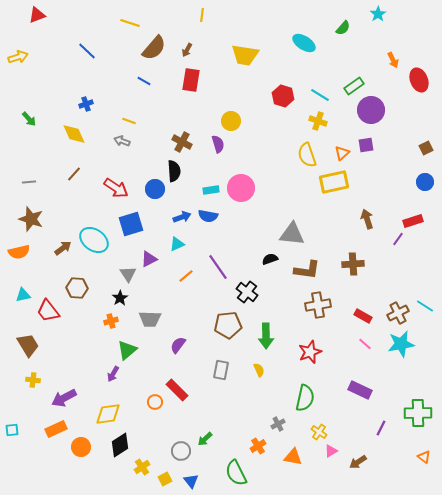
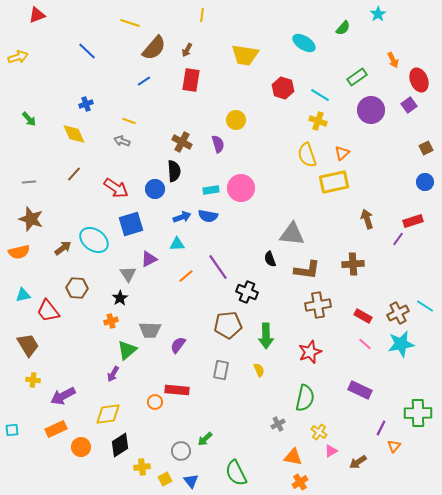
blue line at (144, 81): rotated 64 degrees counterclockwise
green rectangle at (354, 86): moved 3 px right, 9 px up
red hexagon at (283, 96): moved 8 px up
yellow circle at (231, 121): moved 5 px right, 1 px up
purple square at (366, 145): moved 43 px right, 40 px up; rotated 28 degrees counterclockwise
cyan triangle at (177, 244): rotated 21 degrees clockwise
black semicircle at (270, 259): rotated 91 degrees counterclockwise
black cross at (247, 292): rotated 15 degrees counterclockwise
gray trapezoid at (150, 319): moved 11 px down
red rectangle at (177, 390): rotated 40 degrees counterclockwise
purple arrow at (64, 398): moved 1 px left, 2 px up
orange cross at (258, 446): moved 42 px right, 36 px down
orange triangle at (424, 457): moved 30 px left, 11 px up; rotated 32 degrees clockwise
yellow cross at (142, 467): rotated 28 degrees clockwise
